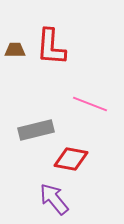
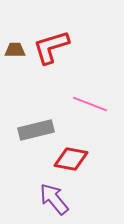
red L-shape: rotated 69 degrees clockwise
